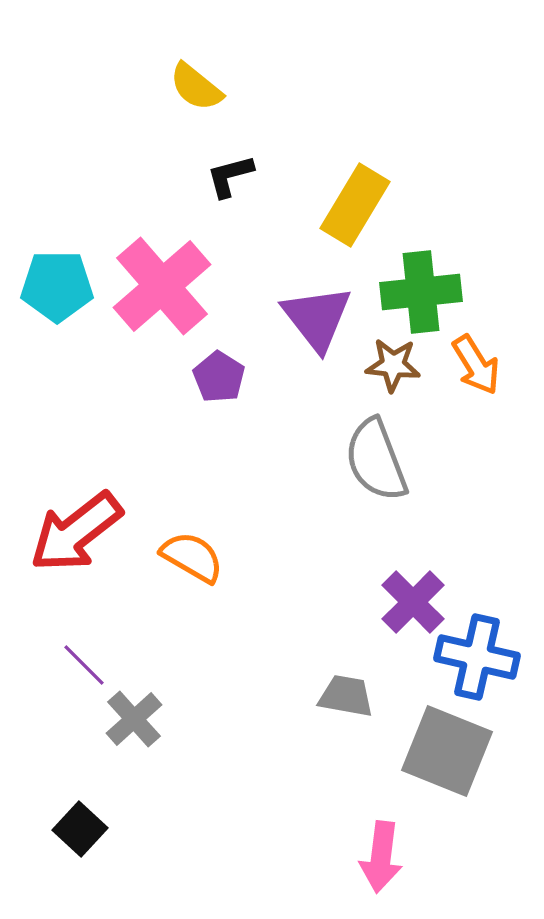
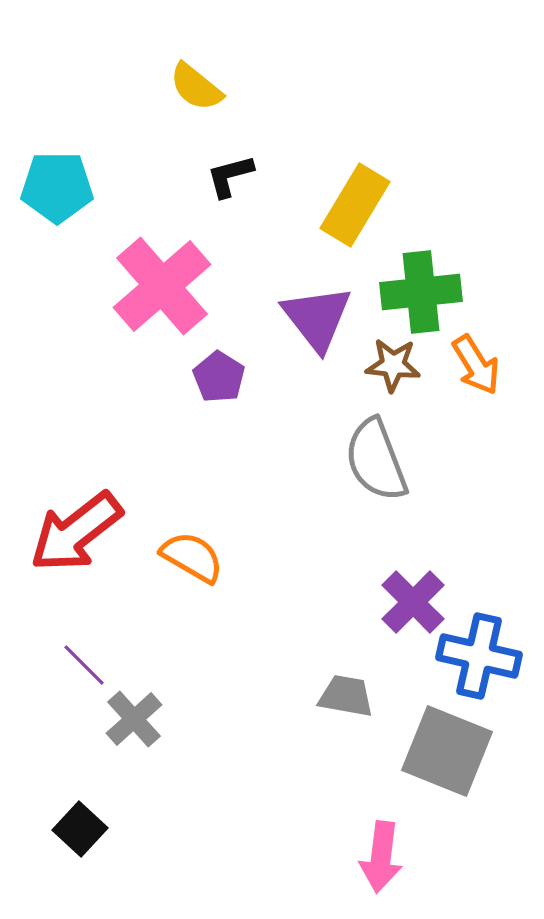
cyan pentagon: moved 99 px up
blue cross: moved 2 px right, 1 px up
